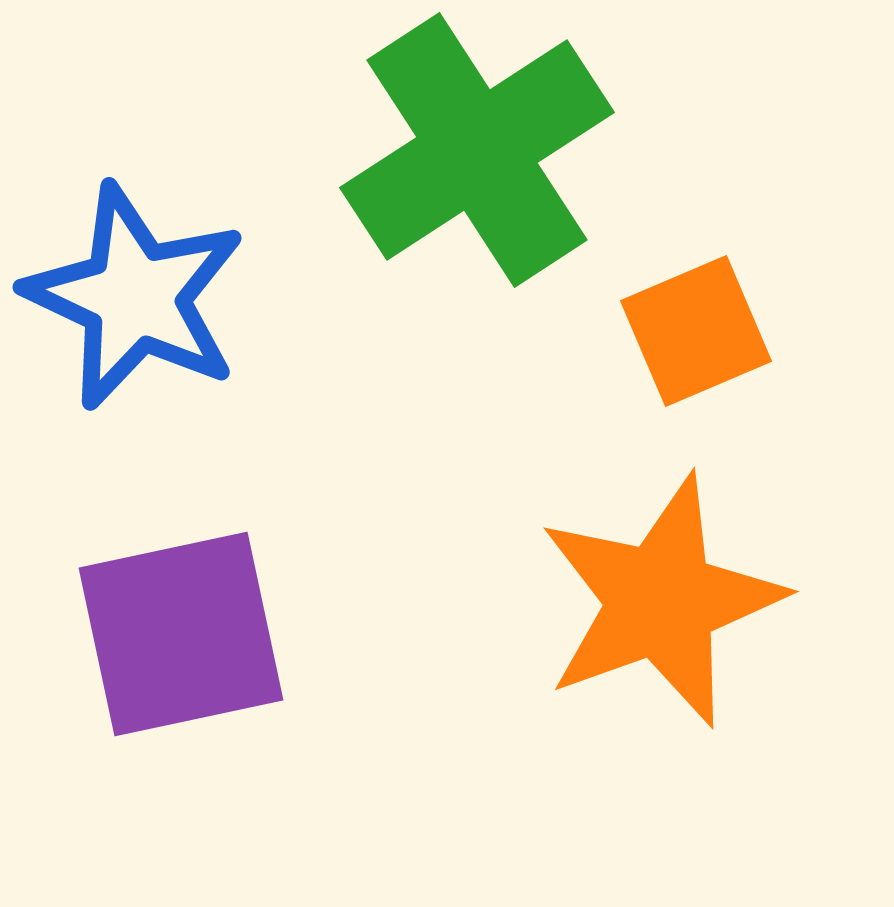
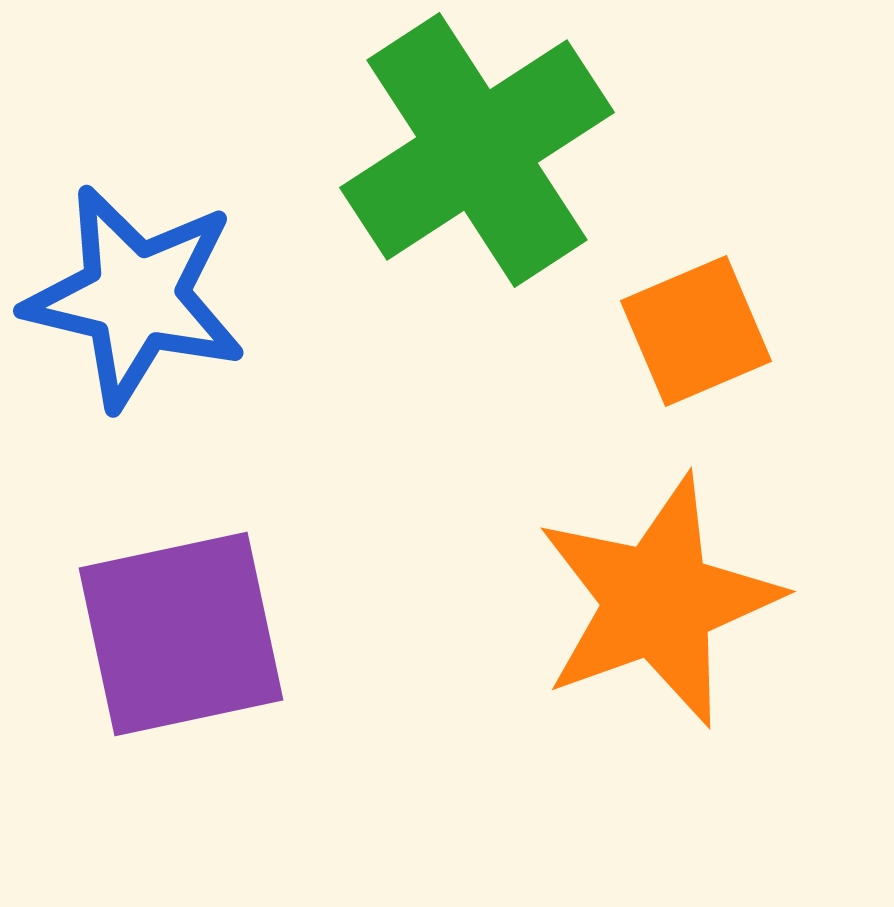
blue star: rotated 12 degrees counterclockwise
orange star: moved 3 px left
